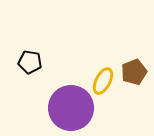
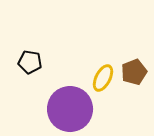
yellow ellipse: moved 3 px up
purple circle: moved 1 px left, 1 px down
